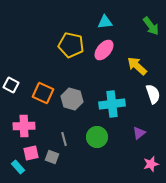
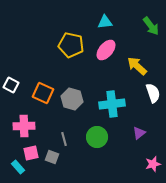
pink ellipse: moved 2 px right
white semicircle: moved 1 px up
pink star: moved 2 px right
